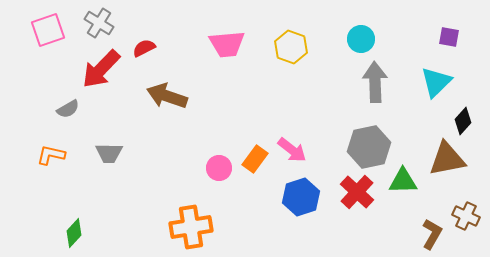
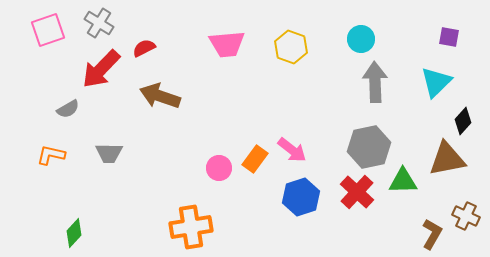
brown arrow: moved 7 px left
